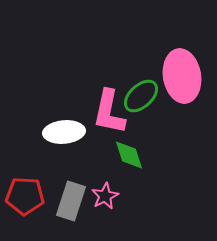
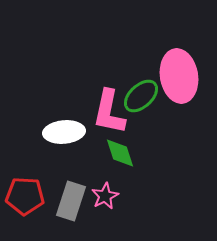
pink ellipse: moved 3 px left
green diamond: moved 9 px left, 2 px up
